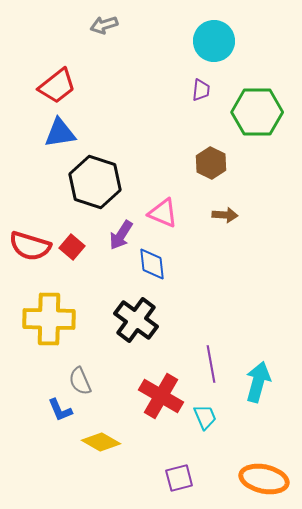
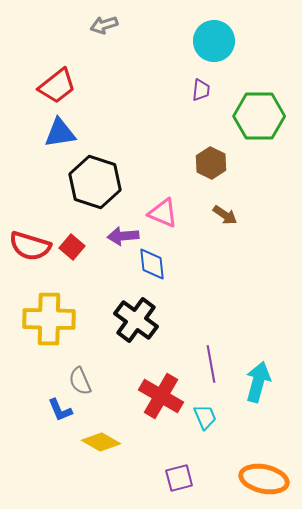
green hexagon: moved 2 px right, 4 px down
brown arrow: rotated 30 degrees clockwise
purple arrow: moved 2 px right, 1 px down; rotated 52 degrees clockwise
